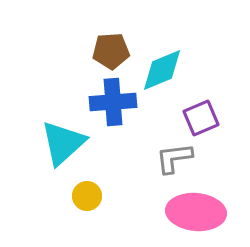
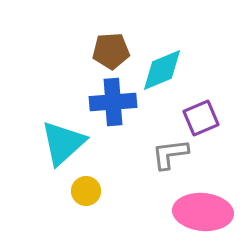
gray L-shape: moved 4 px left, 4 px up
yellow circle: moved 1 px left, 5 px up
pink ellipse: moved 7 px right
